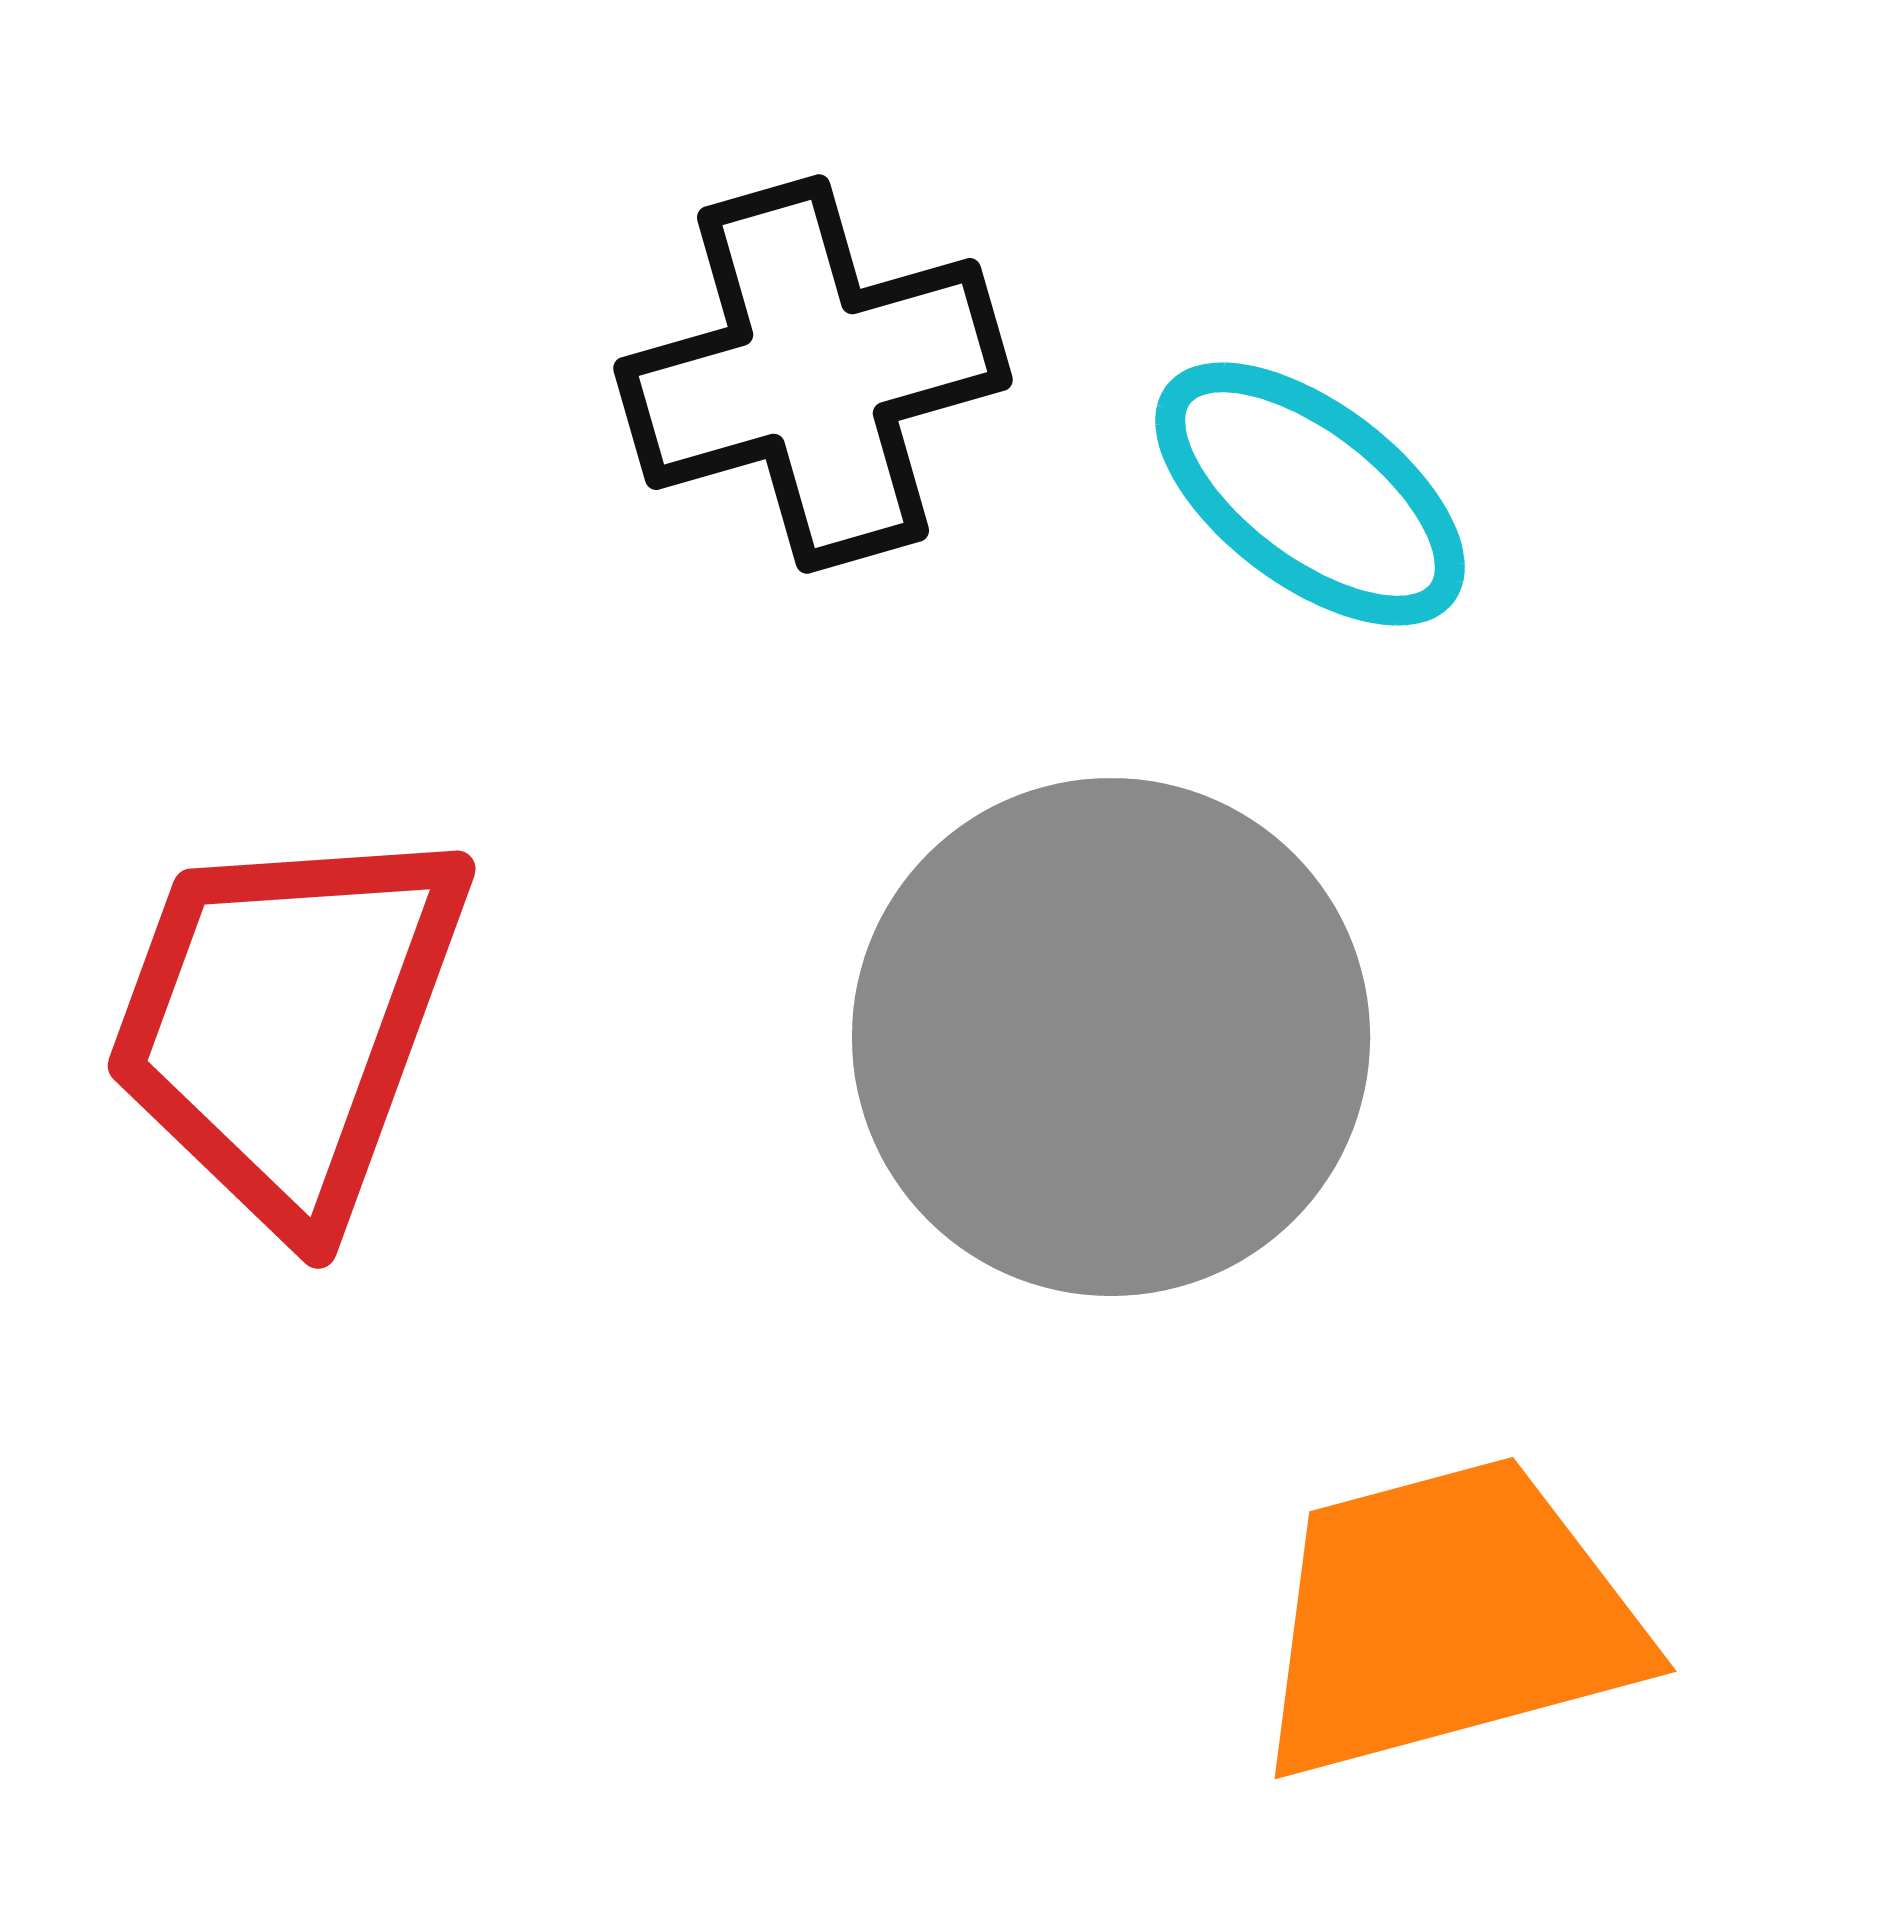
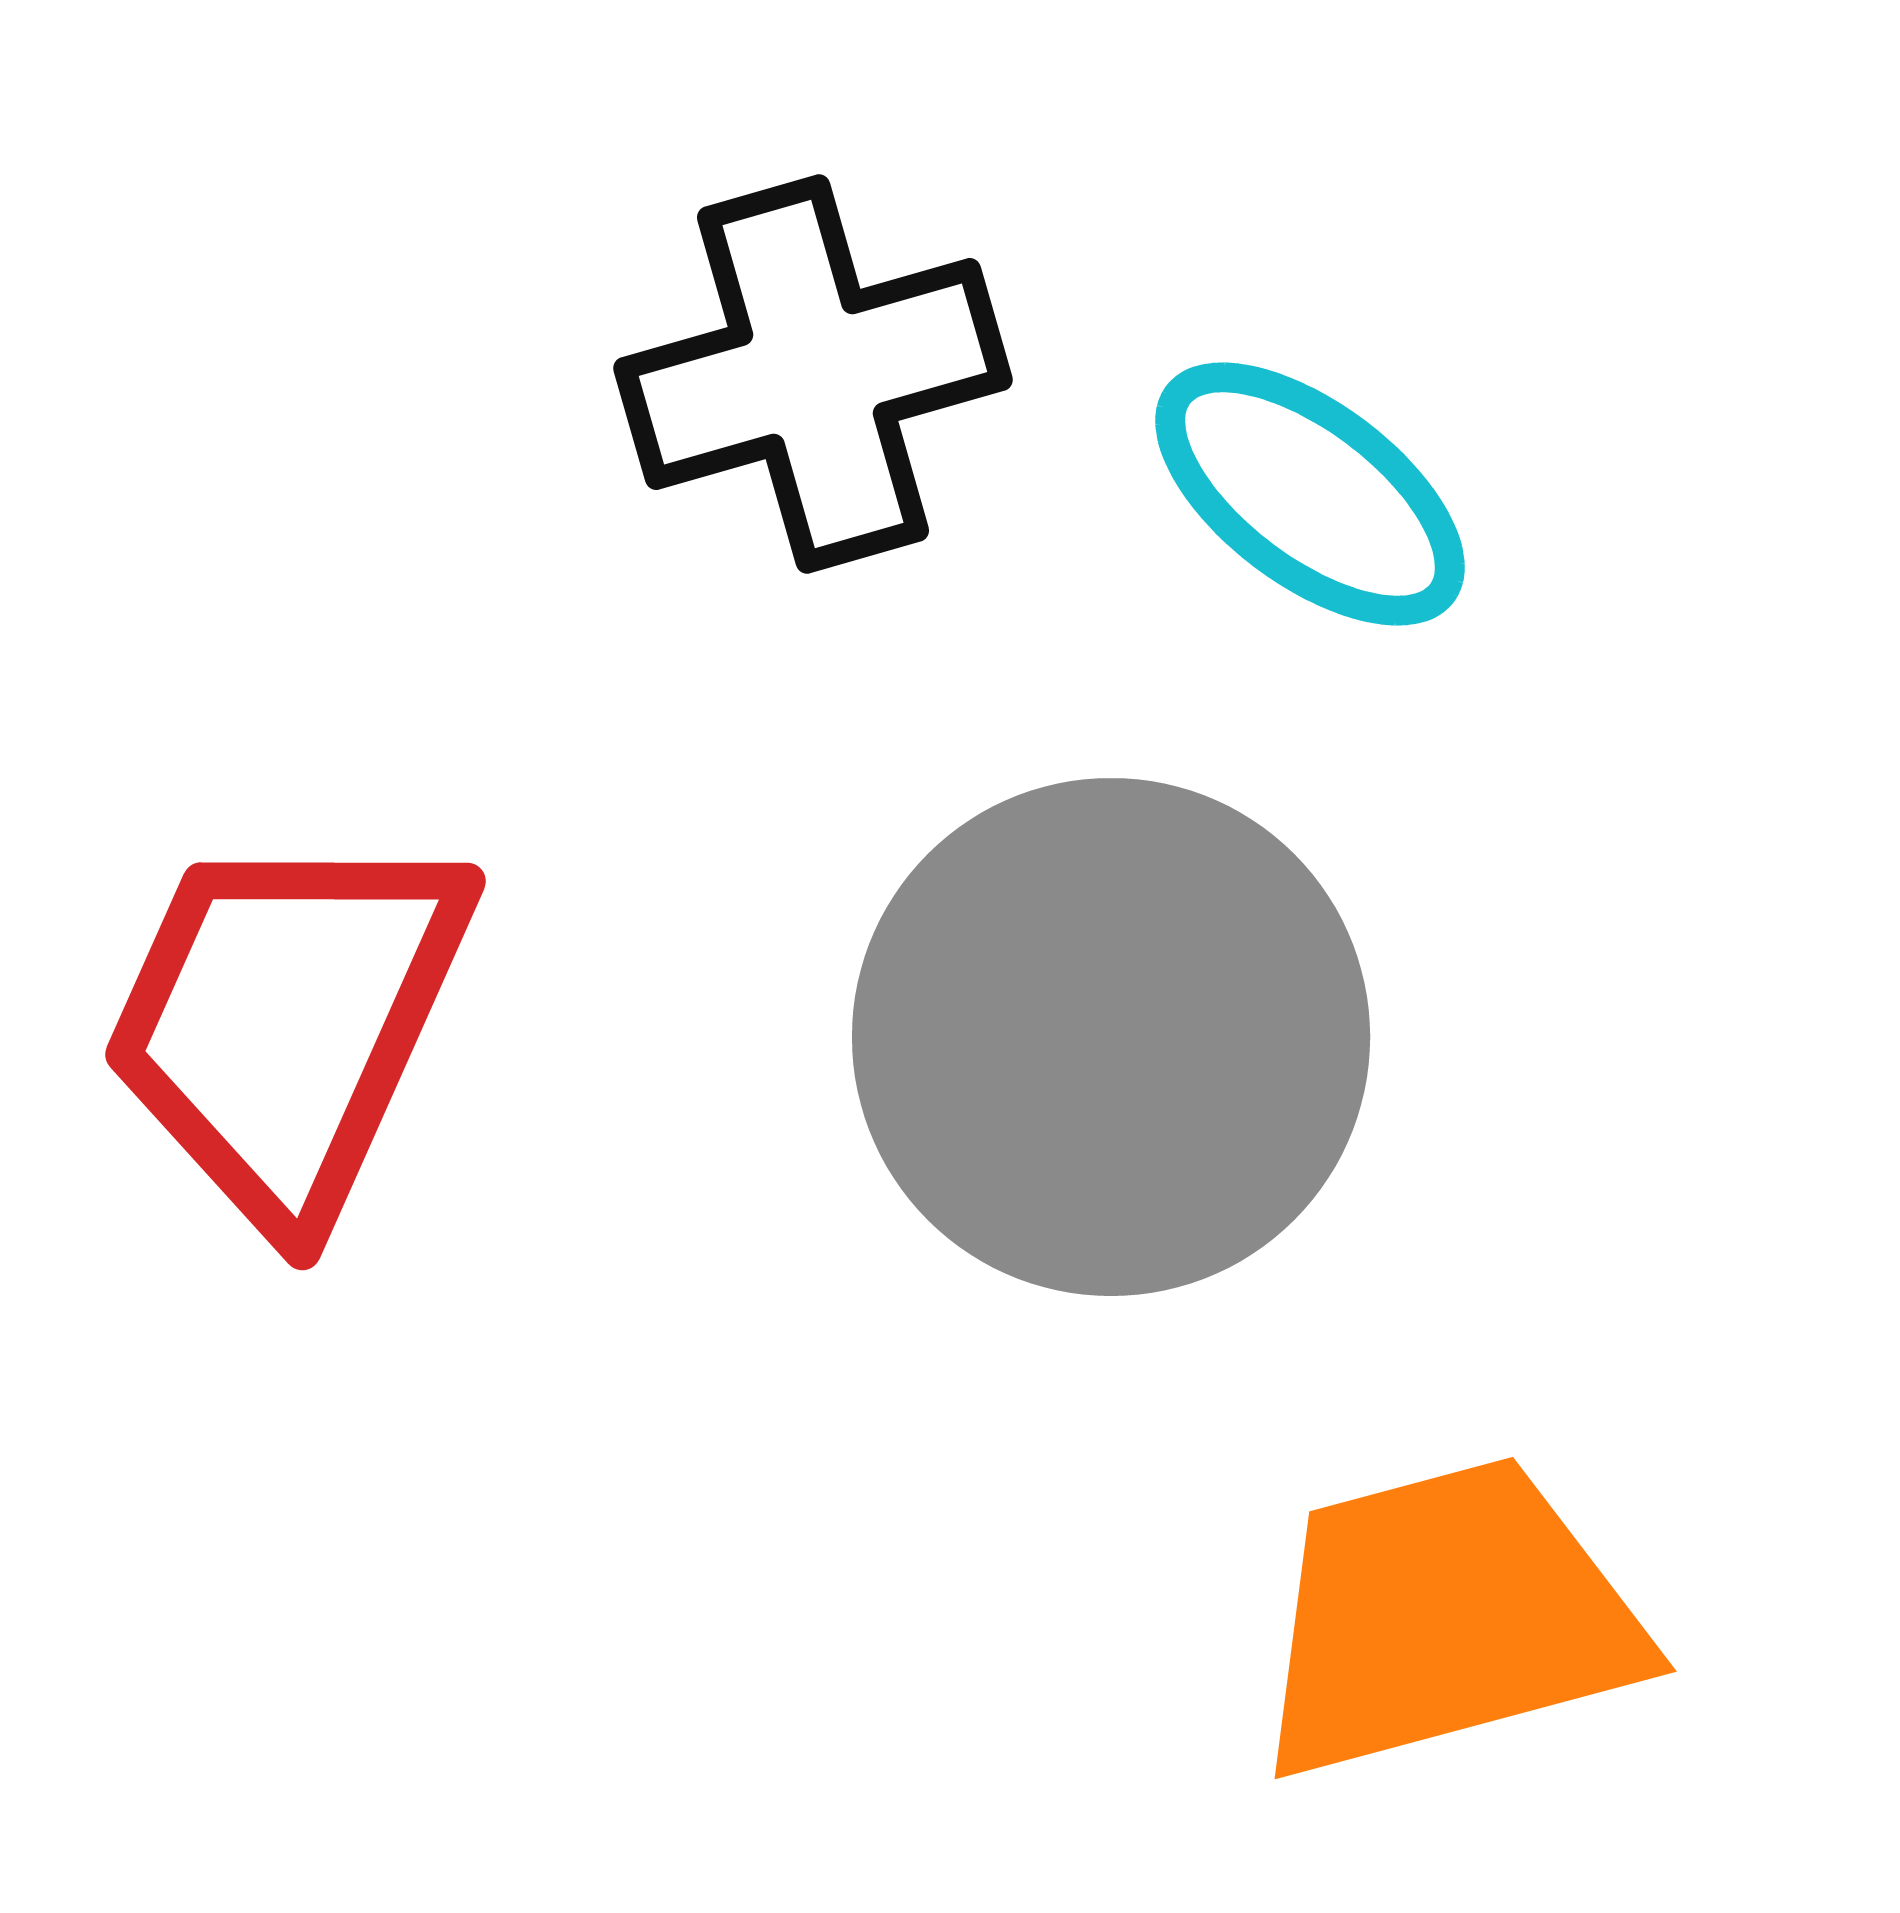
red trapezoid: rotated 4 degrees clockwise
